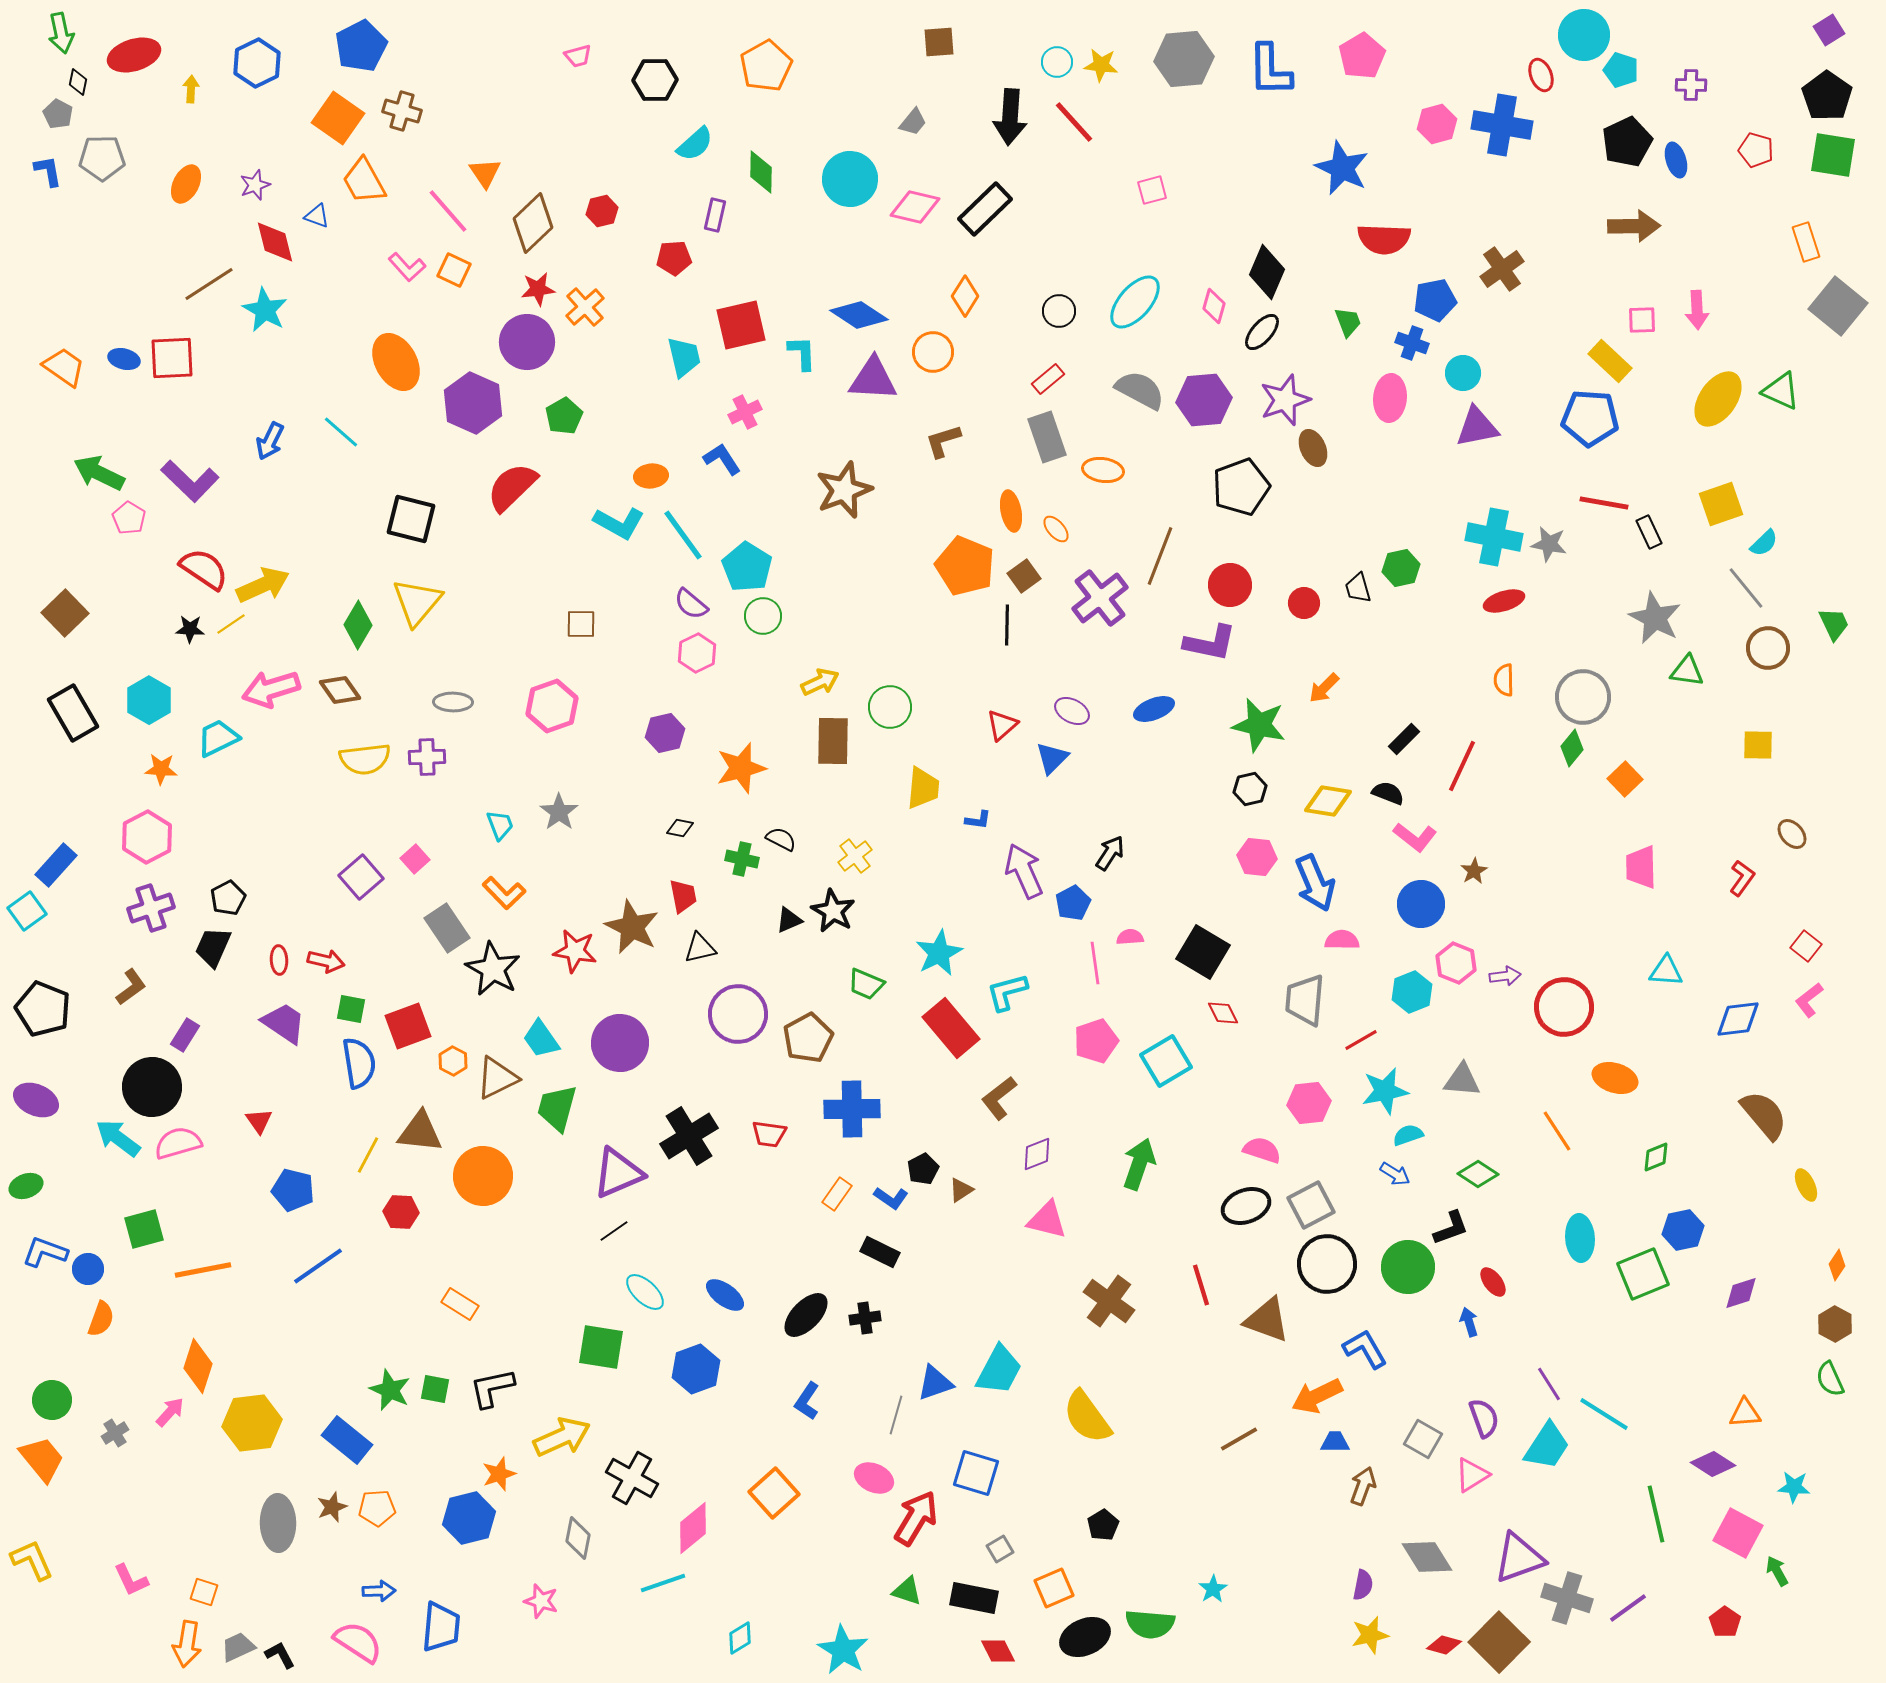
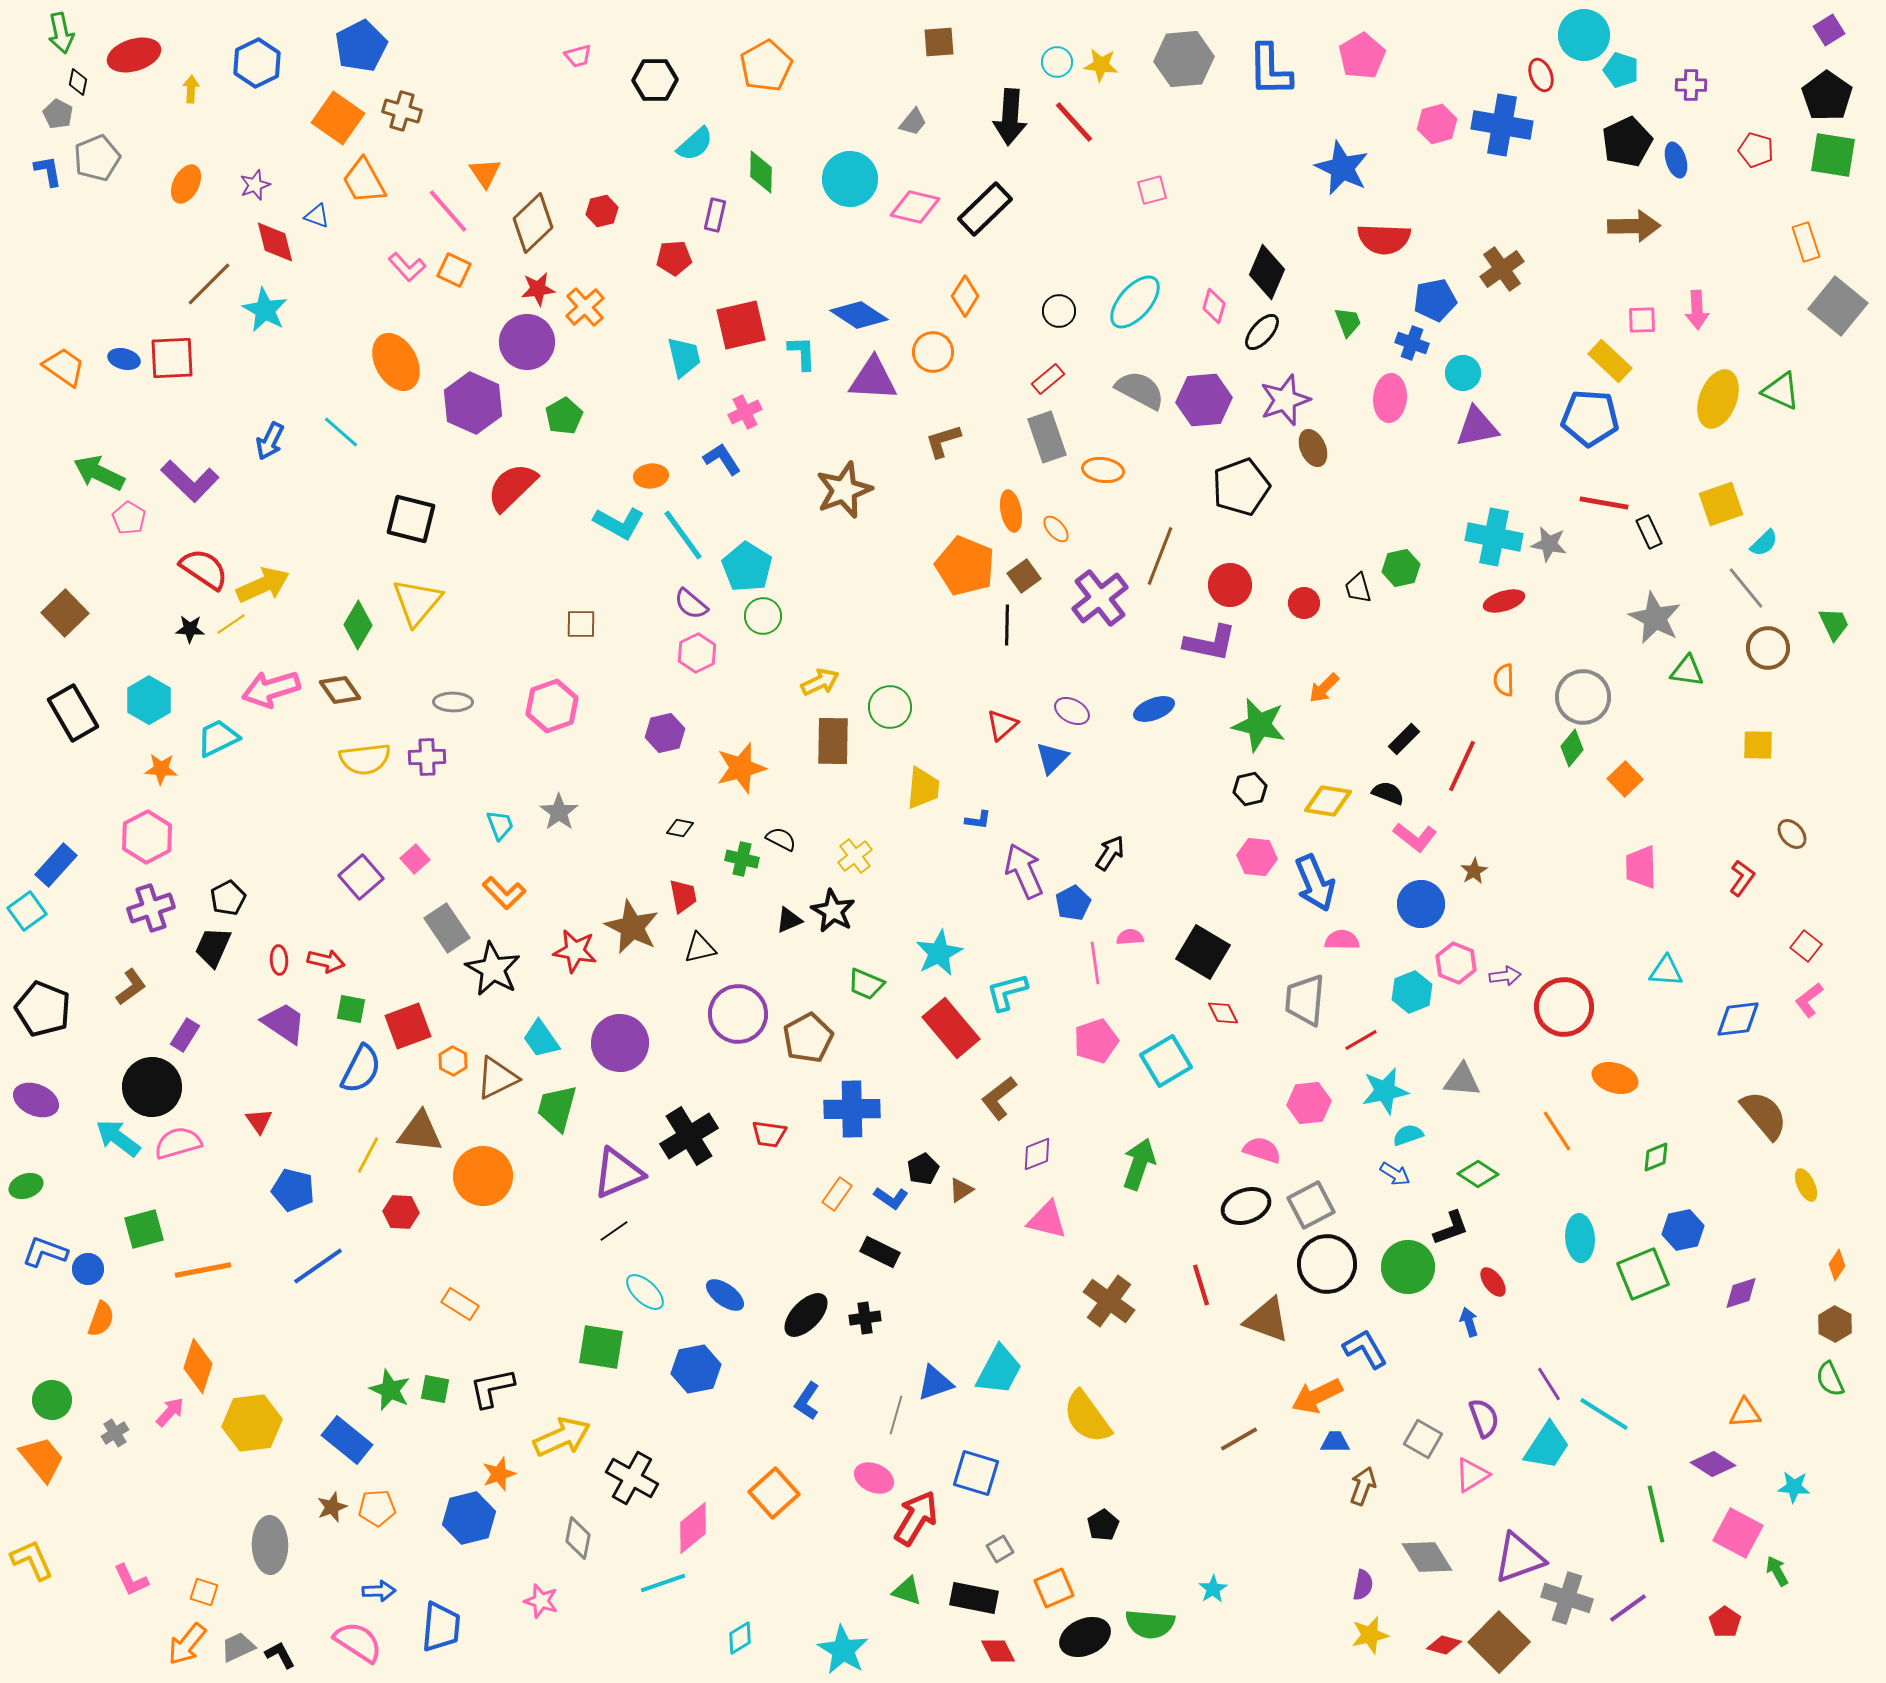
gray pentagon at (102, 158): moved 5 px left; rotated 21 degrees counterclockwise
brown line at (209, 284): rotated 12 degrees counterclockwise
yellow ellipse at (1718, 399): rotated 14 degrees counterclockwise
blue semicircle at (359, 1063): moved 2 px right, 6 px down; rotated 36 degrees clockwise
blue hexagon at (696, 1369): rotated 9 degrees clockwise
gray ellipse at (278, 1523): moved 8 px left, 22 px down
orange arrow at (187, 1644): rotated 30 degrees clockwise
